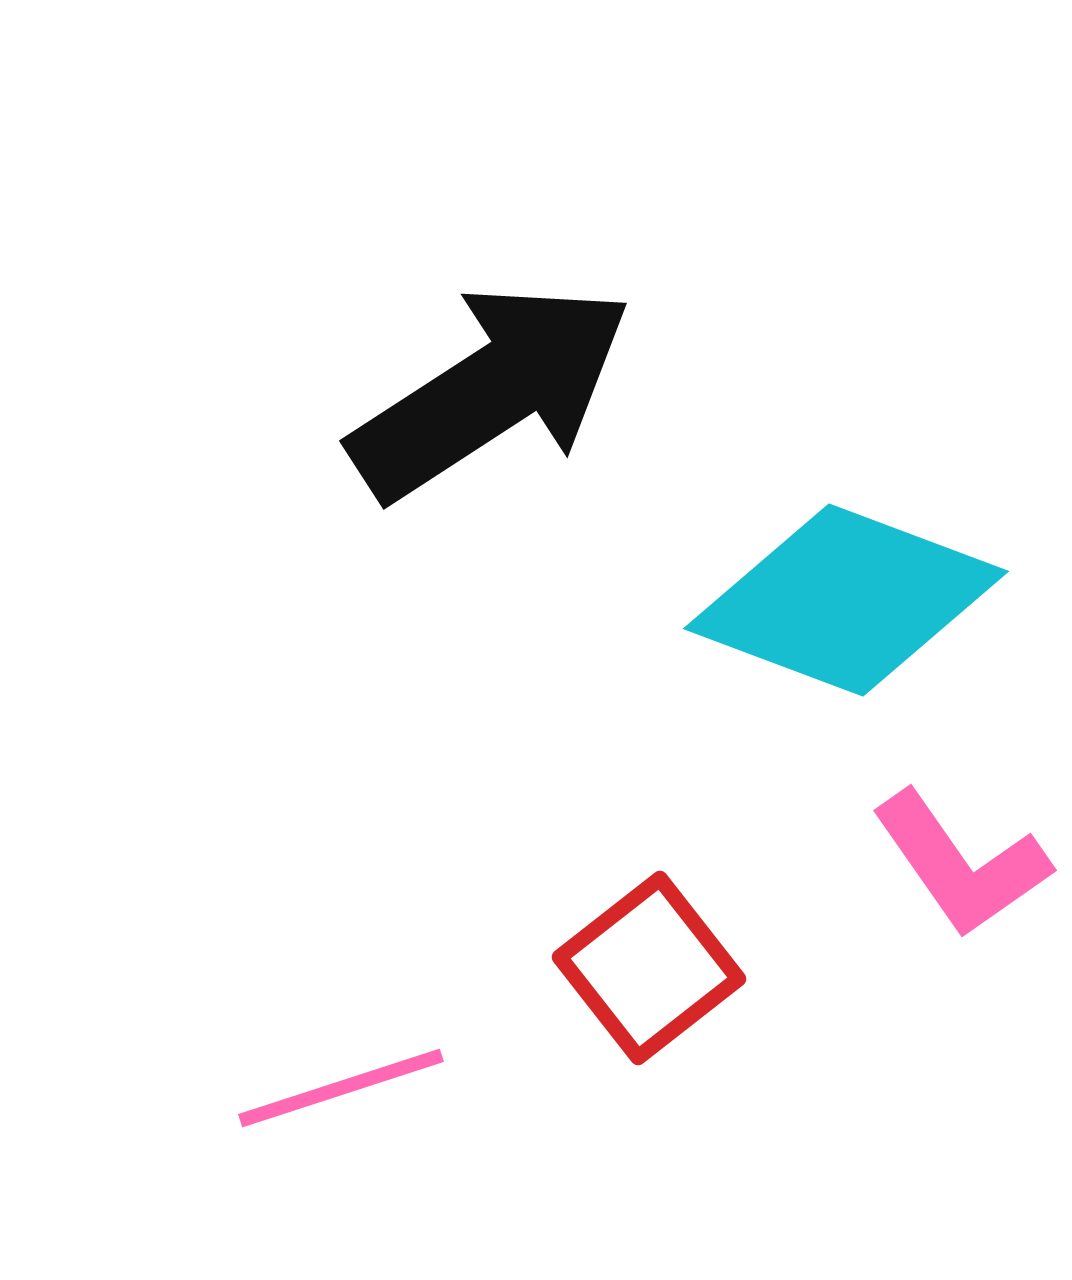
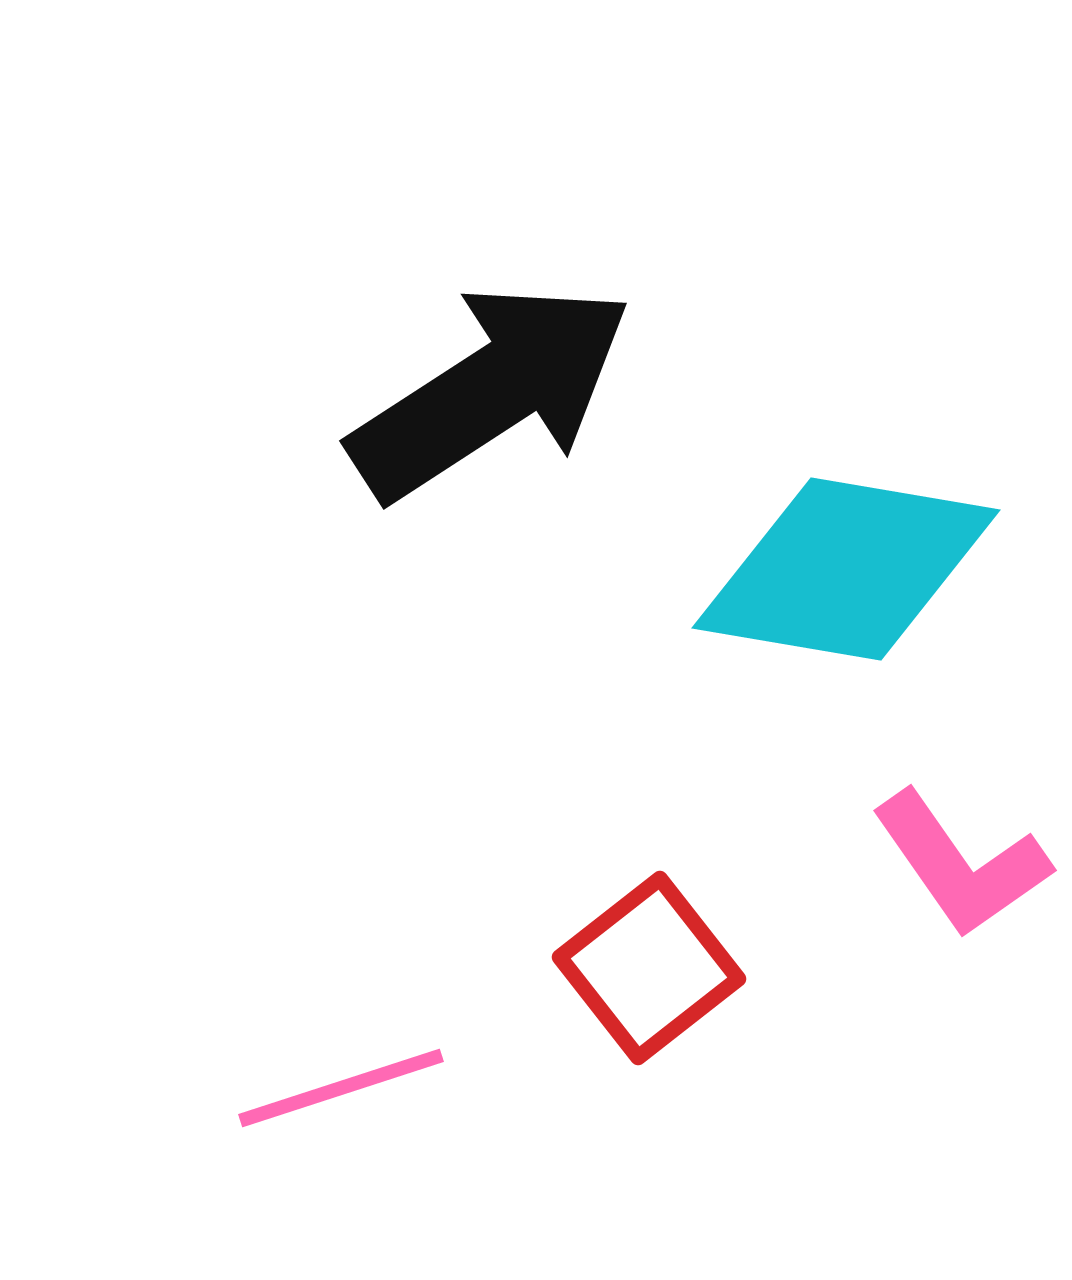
cyan diamond: moved 31 px up; rotated 11 degrees counterclockwise
